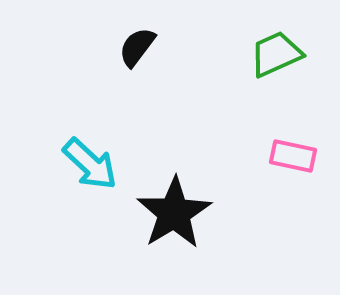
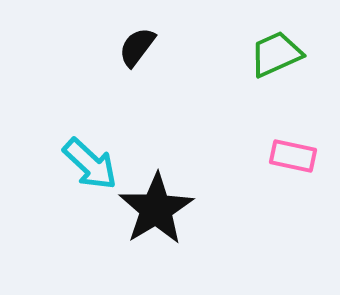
black star: moved 18 px left, 4 px up
